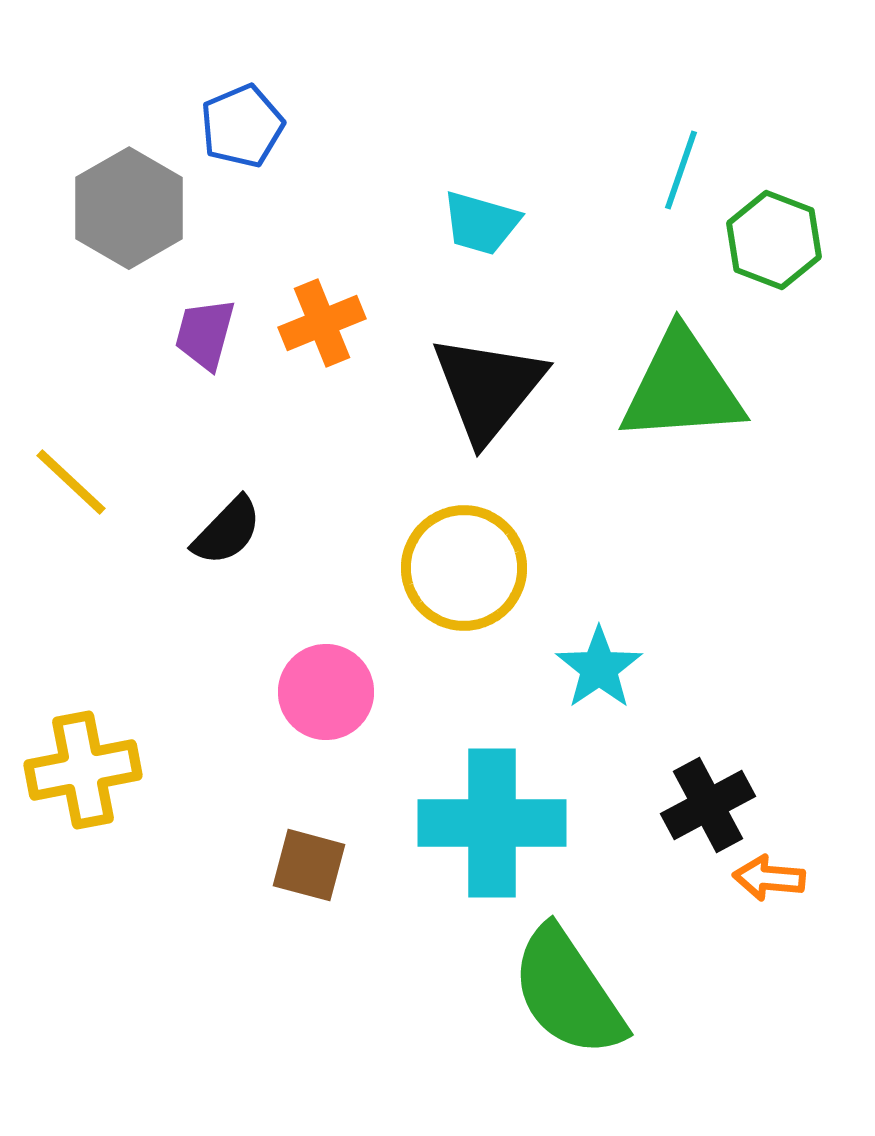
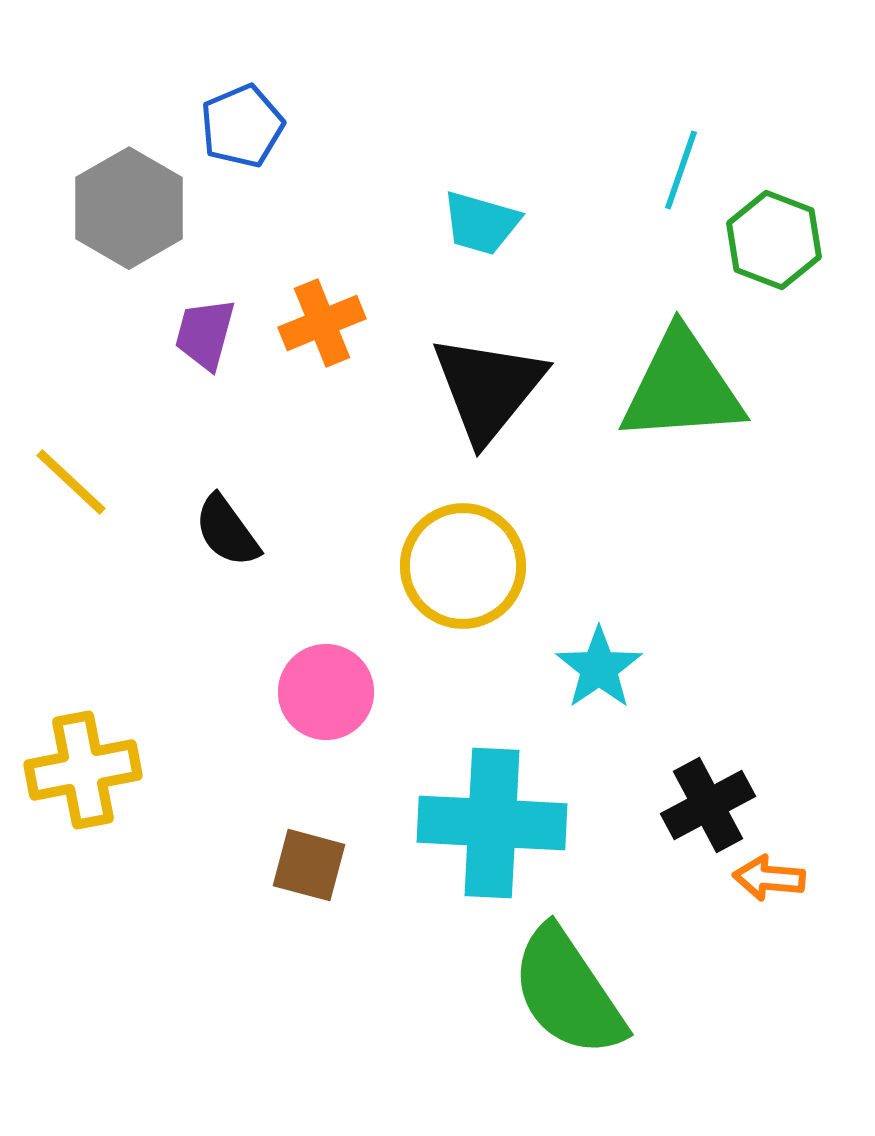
black semicircle: rotated 100 degrees clockwise
yellow circle: moved 1 px left, 2 px up
cyan cross: rotated 3 degrees clockwise
